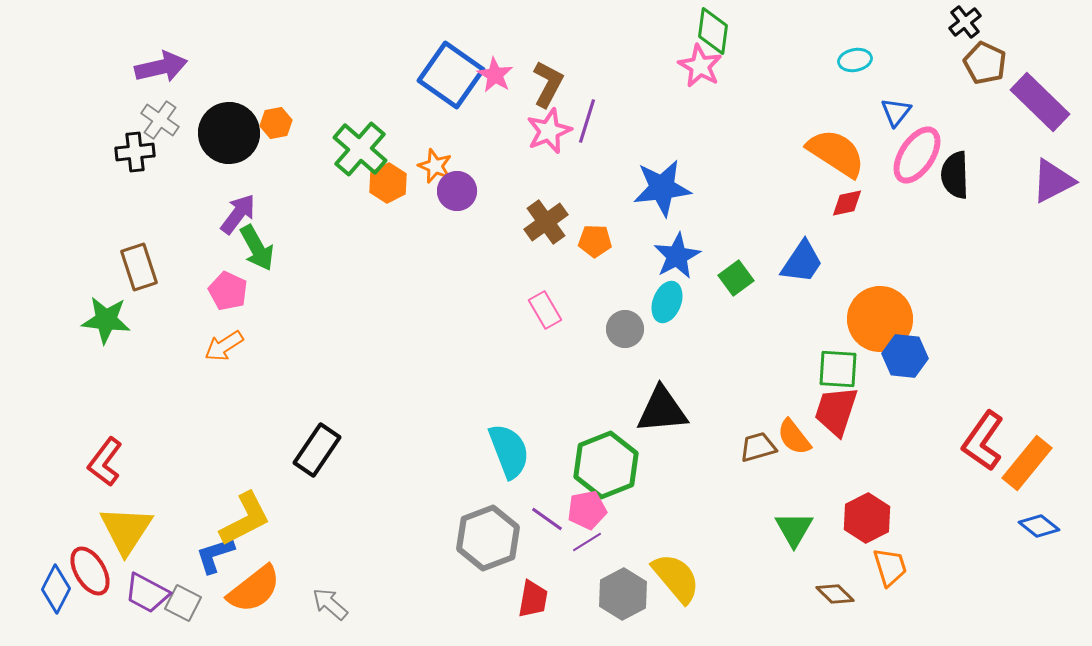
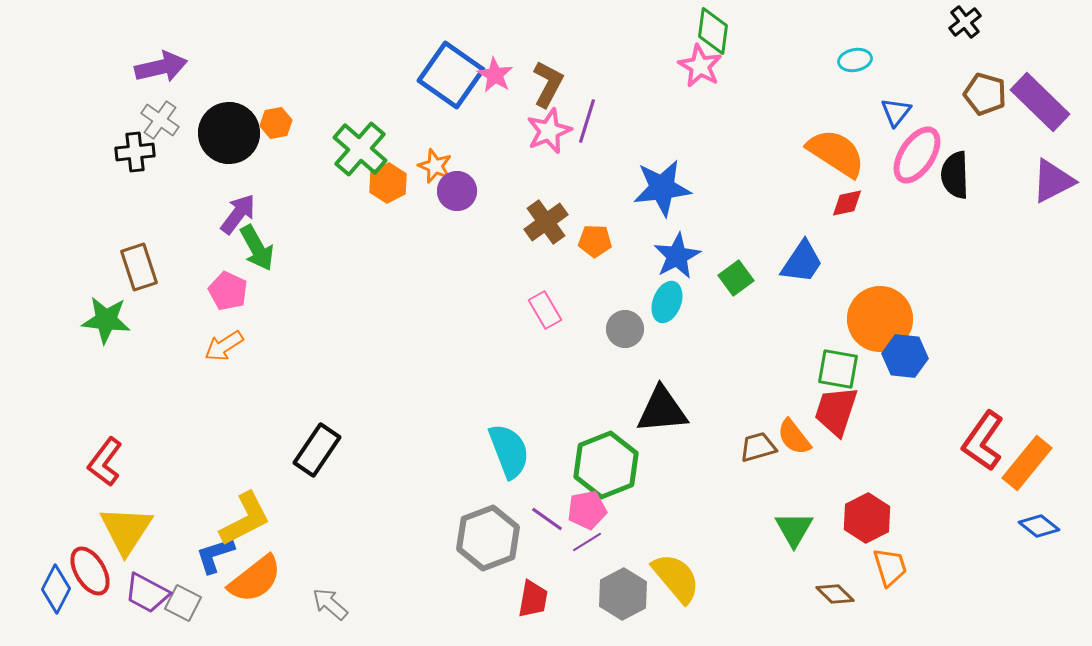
brown pentagon at (985, 63): moved 31 px down; rotated 9 degrees counterclockwise
green square at (838, 369): rotated 6 degrees clockwise
orange semicircle at (254, 589): moved 1 px right, 10 px up
